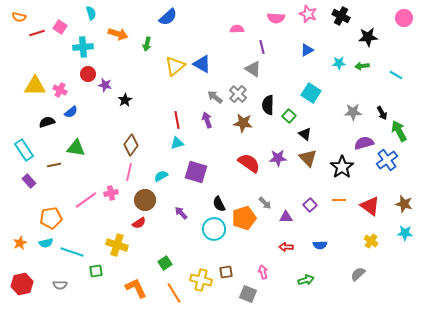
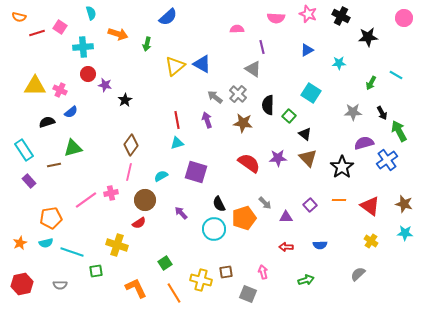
green arrow at (362, 66): moved 9 px right, 17 px down; rotated 56 degrees counterclockwise
green triangle at (76, 148): moved 3 px left; rotated 24 degrees counterclockwise
